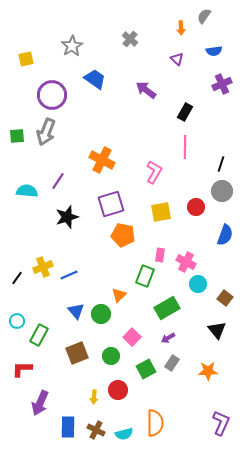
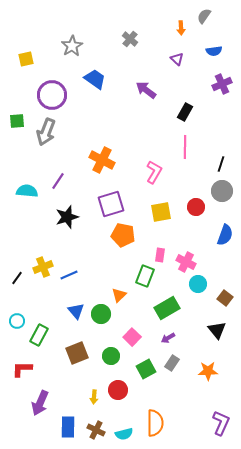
green square at (17, 136): moved 15 px up
